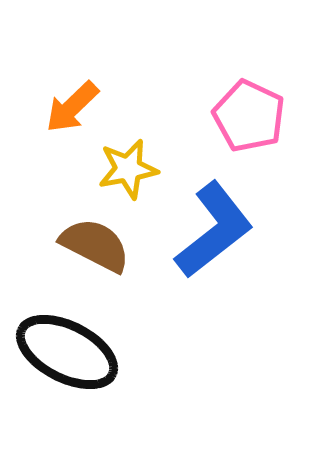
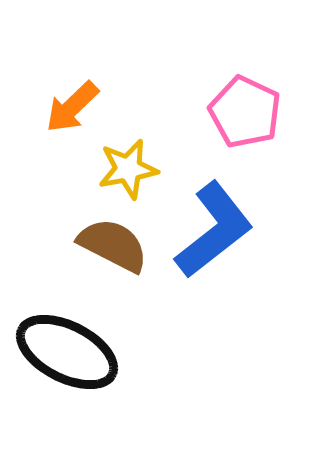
pink pentagon: moved 4 px left, 4 px up
brown semicircle: moved 18 px right
